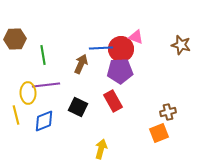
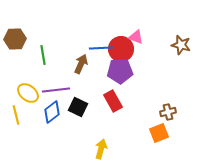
purple line: moved 10 px right, 5 px down
yellow ellipse: rotated 50 degrees counterclockwise
blue diamond: moved 8 px right, 9 px up; rotated 15 degrees counterclockwise
